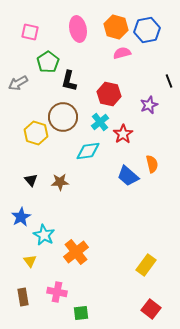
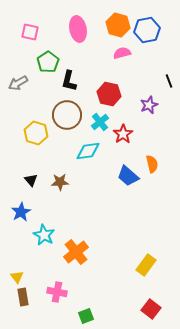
orange hexagon: moved 2 px right, 2 px up
brown circle: moved 4 px right, 2 px up
blue star: moved 5 px up
yellow triangle: moved 13 px left, 16 px down
green square: moved 5 px right, 3 px down; rotated 14 degrees counterclockwise
